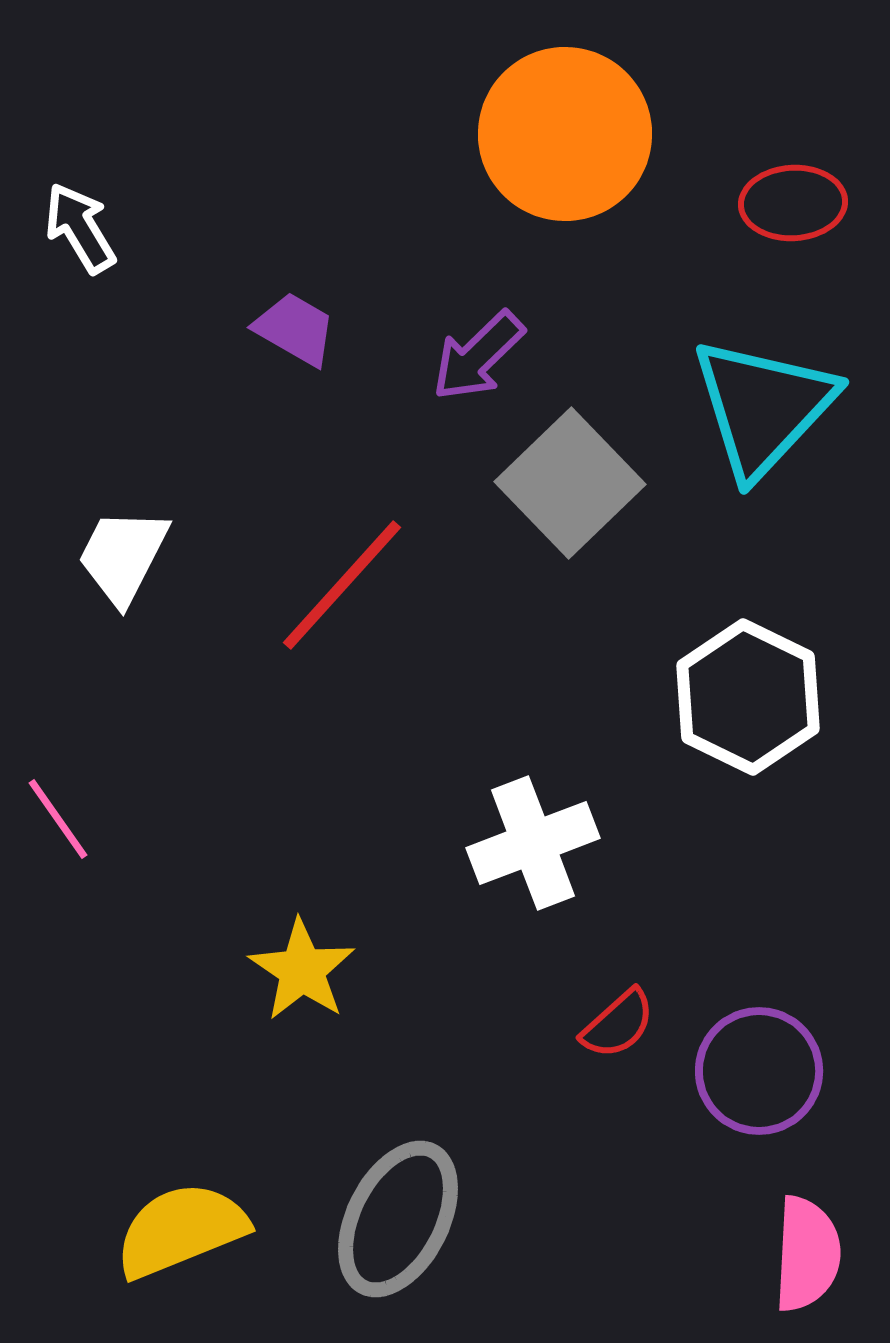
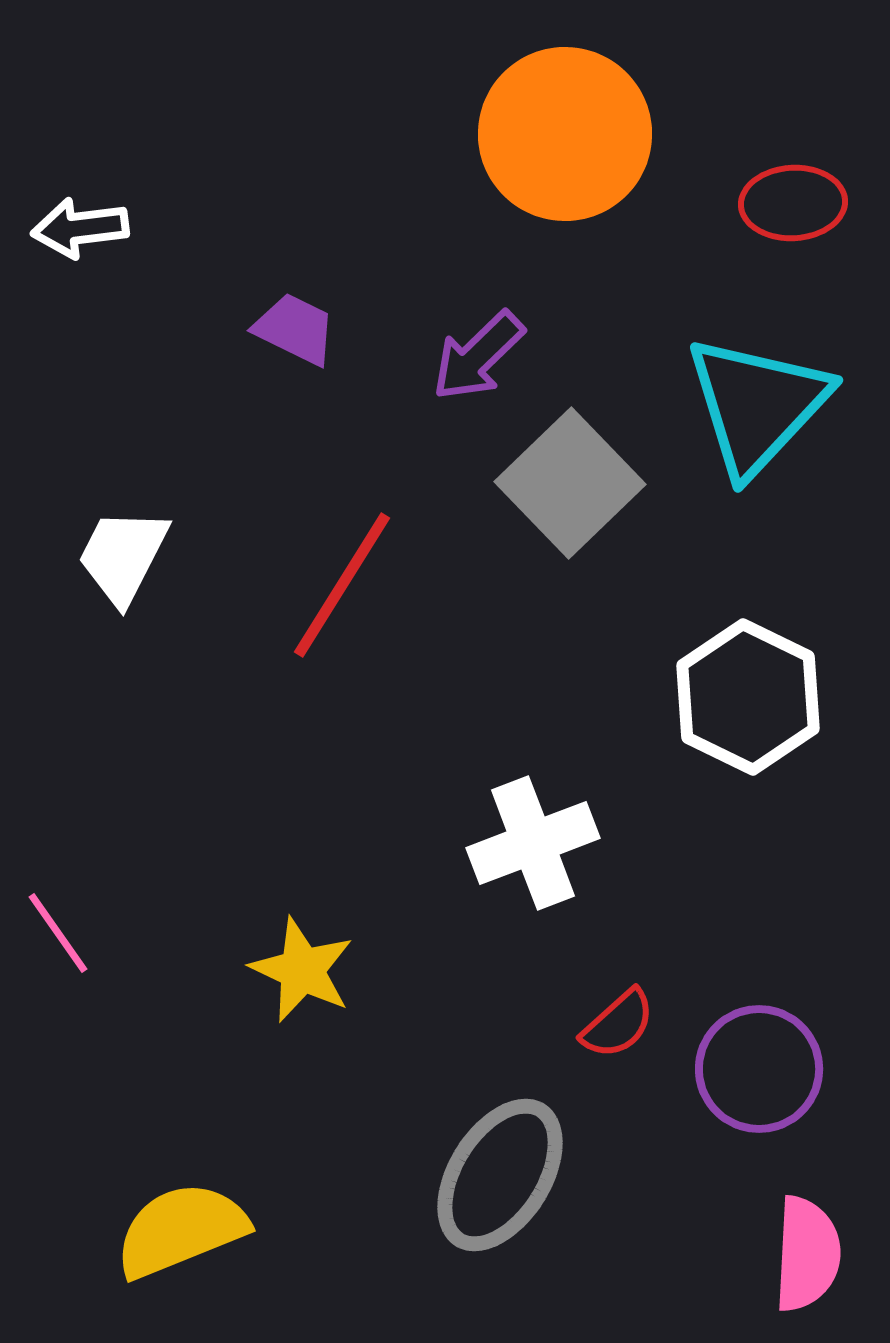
white arrow: rotated 66 degrees counterclockwise
purple trapezoid: rotated 4 degrees counterclockwise
cyan triangle: moved 6 px left, 2 px up
red line: rotated 10 degrees counterclockwise
pink line: moved 114 px down
yellow star: rotated 9 degrees counterclockwise
purple circle: moved 2 px up
gray ellipse: moved 102 px right, 44 px up; rotated 5 degrees clockwise
